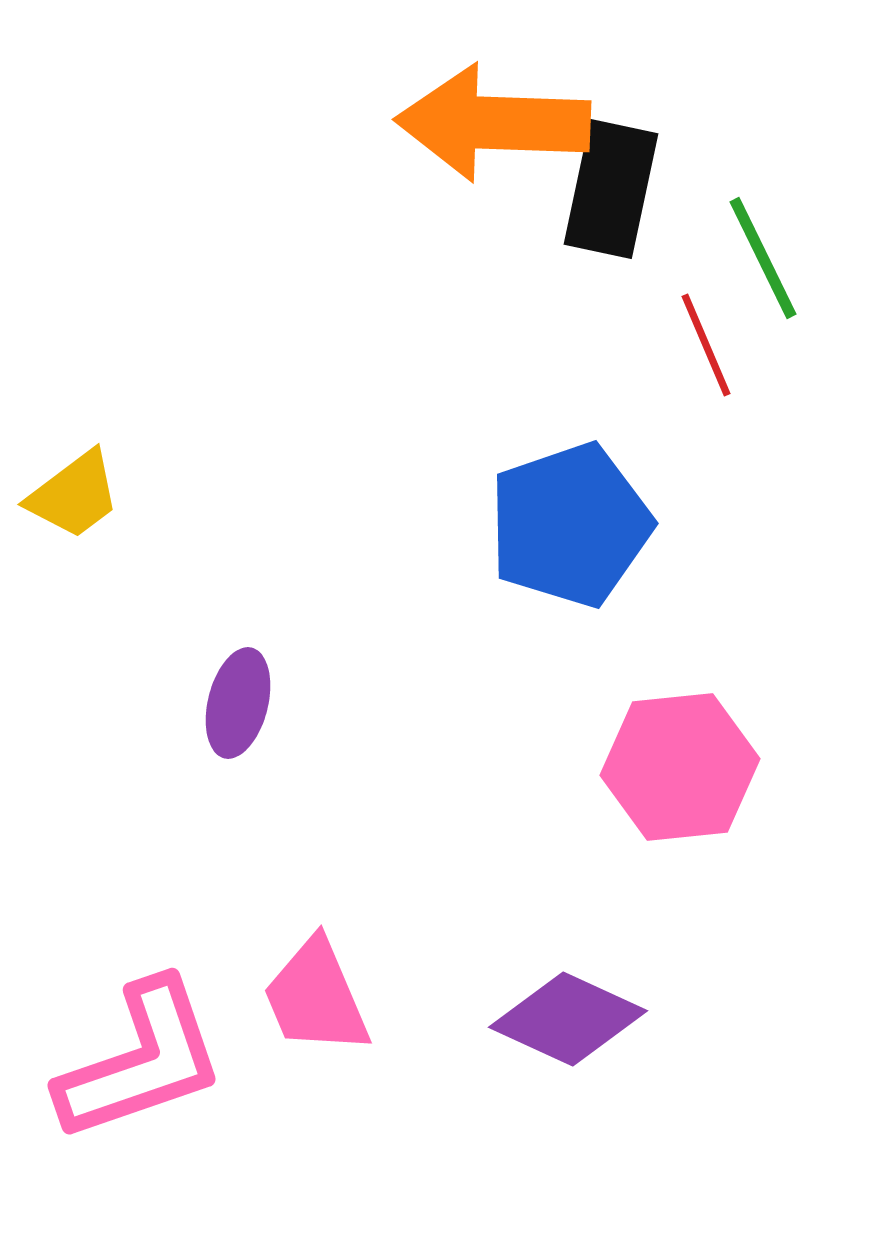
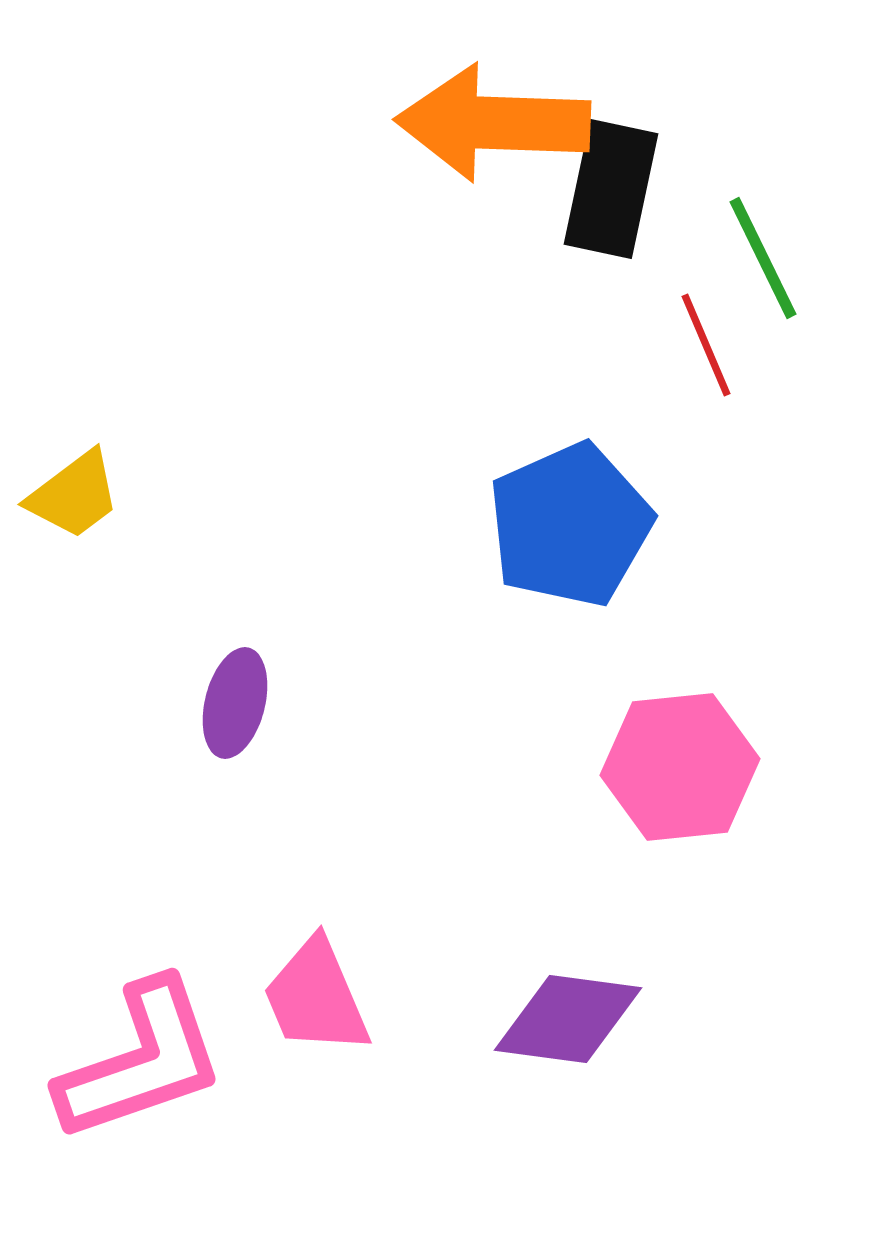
blue pentagon: rotated 5 degrees counterclockwise
purple ellipse: moved 3 px left
purple diamond: rotated 17 degrees counterclockwise
